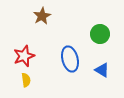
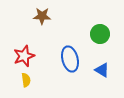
brown star: rotated 30 degrees clockwise
